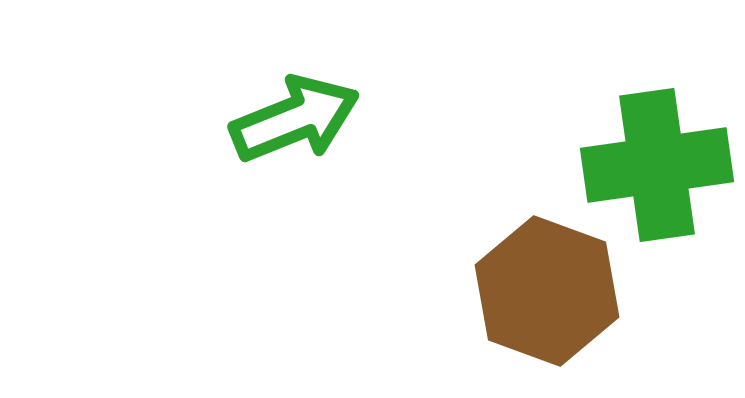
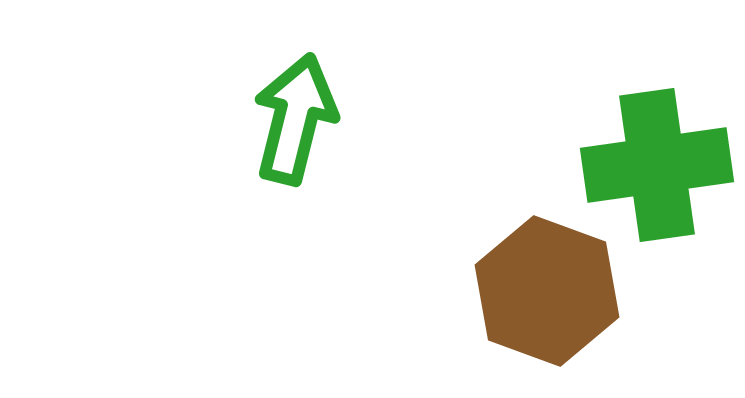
green arrow: rotated 54 degrees counterclockwise
